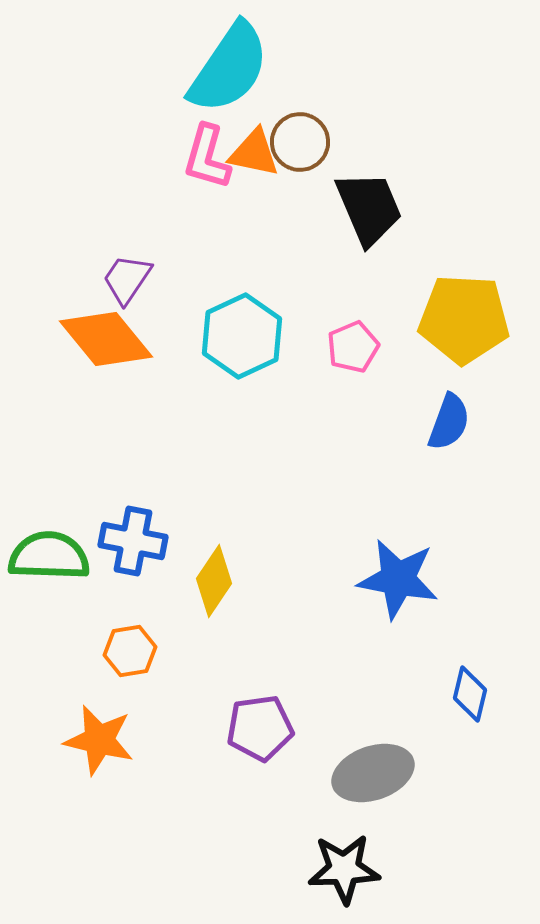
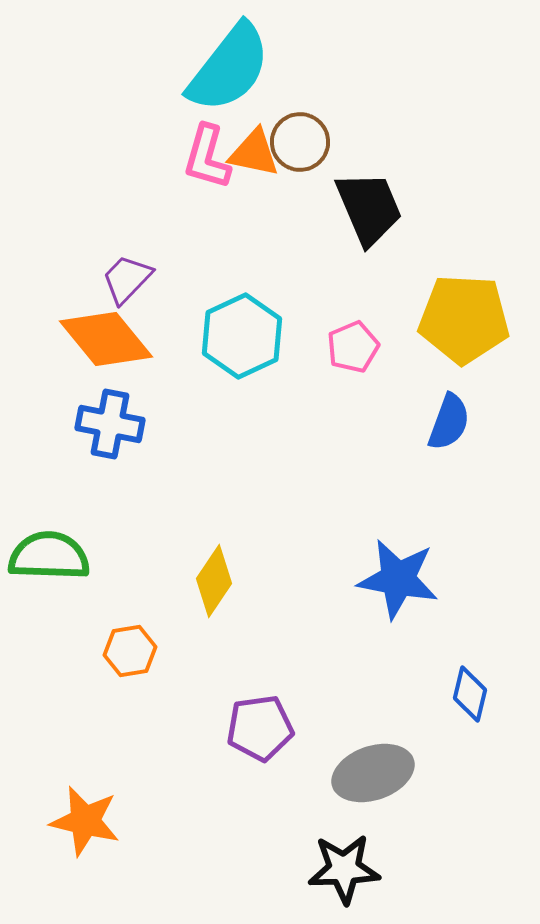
cyan semicircle: rotated 4 degrees clockwise
purple trapezoid: rotated 10 degrees clockwise
blue cross: moved 23 px left, 117 px up
orange star: moved 14 px left, 81 px down
